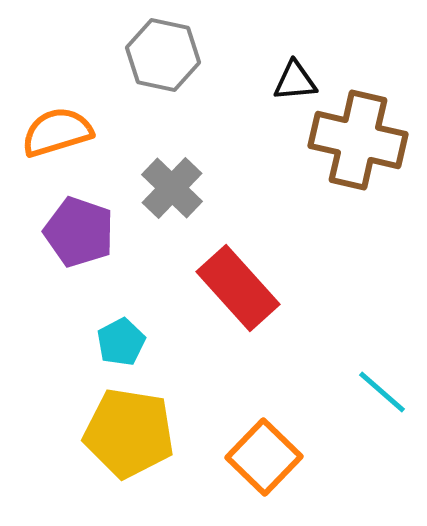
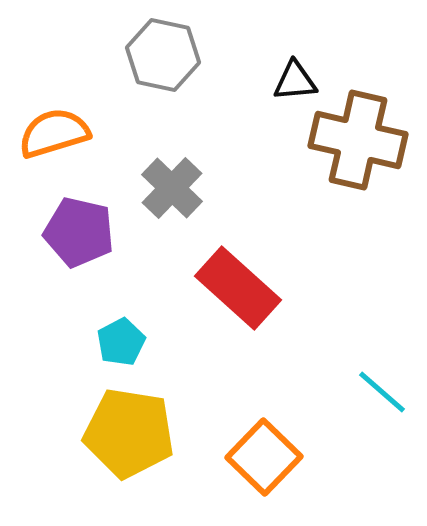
orange semicircle: moved 3 px left, 1 px down
purple pentagon: rotated 6 degrees counterclockwise
red rectangle: rotated 6 degrees counterclockwise
